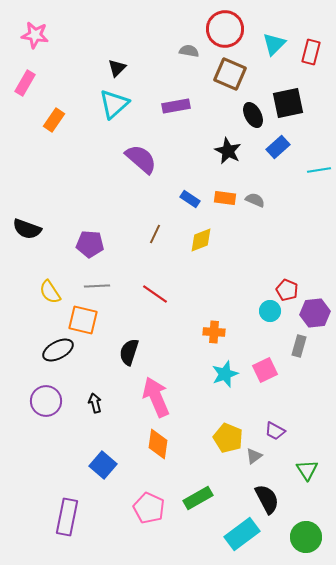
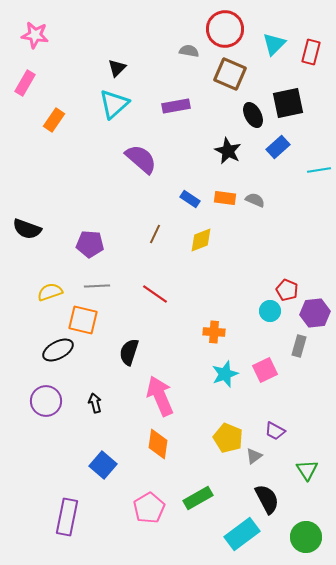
yellow semicircle at (50, 292): rotated 105 degrees clockwise
pink arrow at (156, 397): moved 4 px right, 1 px up
pink pentagon at (149, 508): rotated 16 degrees clockwise
